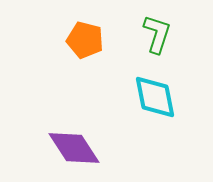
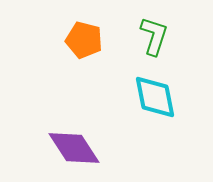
green L-shape: moved 3 px left, 2 px down
orange pentagon: moved 1 px left
